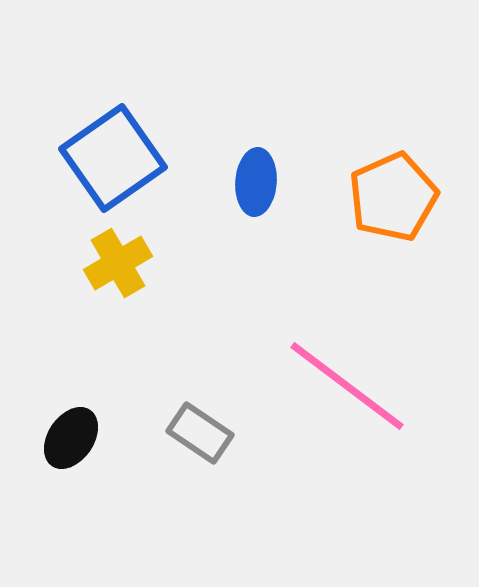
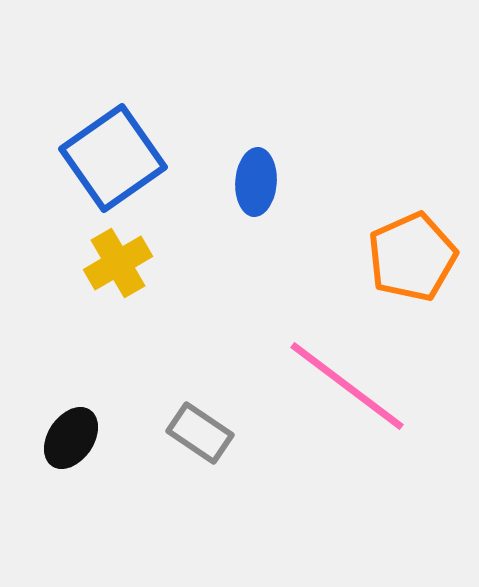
orange pentagon: moved 19 px right, 60 px down
